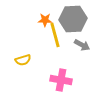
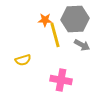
gray hexagon: moved 2 px right
